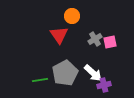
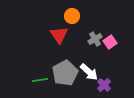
pink square: rotated 24 degrees counterclockwise
white arrow: moved 4 px left, 1 px up
purple cross: rotated 32 degrees counterclockwise
